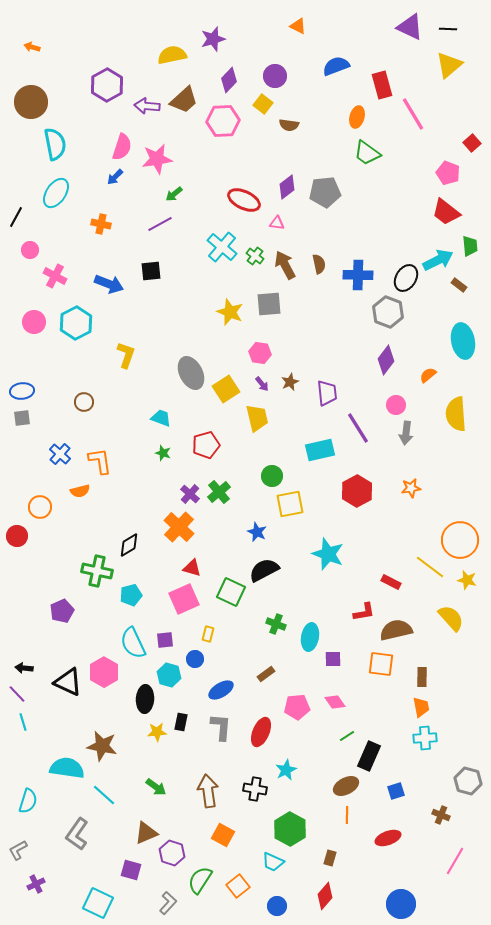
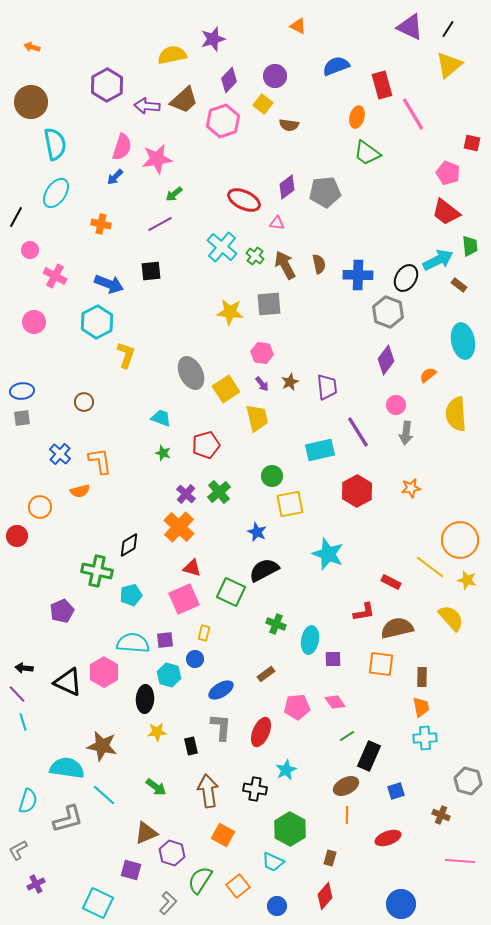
black line at (448, 29): rotated 60 degrees counterclockwise
pink hexagon at (223, 121): rotated 16 degrees counterclockwise
red square at (472, 143): rotated 36 degrees counterclockwise
yellow star at (230, 312): rotated 16 degrees counterclockwise
cyan hexagon at (76, 323): moved 21 px right, 1 px up
pink hexagon at (260, 353): moved 2 px right
purple trapezoid at (327, 393): moved 6 px up
purple line at (358, 428): moved 4 px down
purple cross at (190, 494): moved 4 px left
brown semicircle at (396, 630): moved 1 px right, 2 px up
yellow rectangle at (208, 634): moved 4 px left, 1 px up
cyan ellipse at (310, 637): moved 3 px down
cyan semicircle at (133, 643): rotated 120 degrees clockwise
black rectangle at (181, 722): moved 10 px right, 24 px down; rotated 24 degrees counterclockwise
gray L-shape at (77, 834): moved 9 px left, 15 px up; rotated 140 degrees counterclockwise
pink line at (455, 861): moved 5 px right; rotated 64 degrees clockwise
